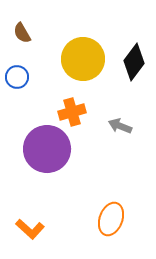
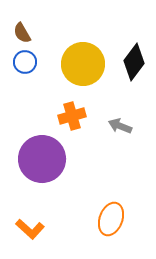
yellow circle: moved 5 px down
blue circle: moved 8 px right, 15 px up
orange cross: moved 4 px down
purple circle: moved 5 px left, 10 px down
